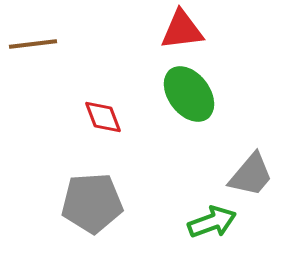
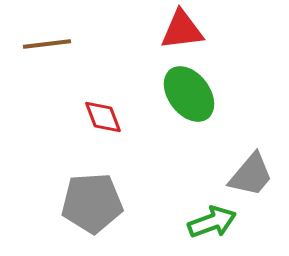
brown line: moved 14 px right
